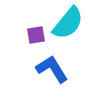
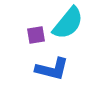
blue L-shape: rotated 136 degrees clockwise
